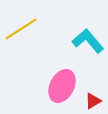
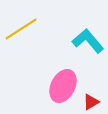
pink ellipse: moved 1 px right
red triangle: moved 2 px left, 1 px down
